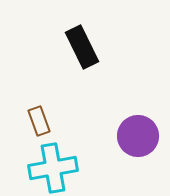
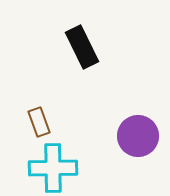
brown rectangle: moved 1 px down
cyan cross: rotated 9 degrees clockwise
